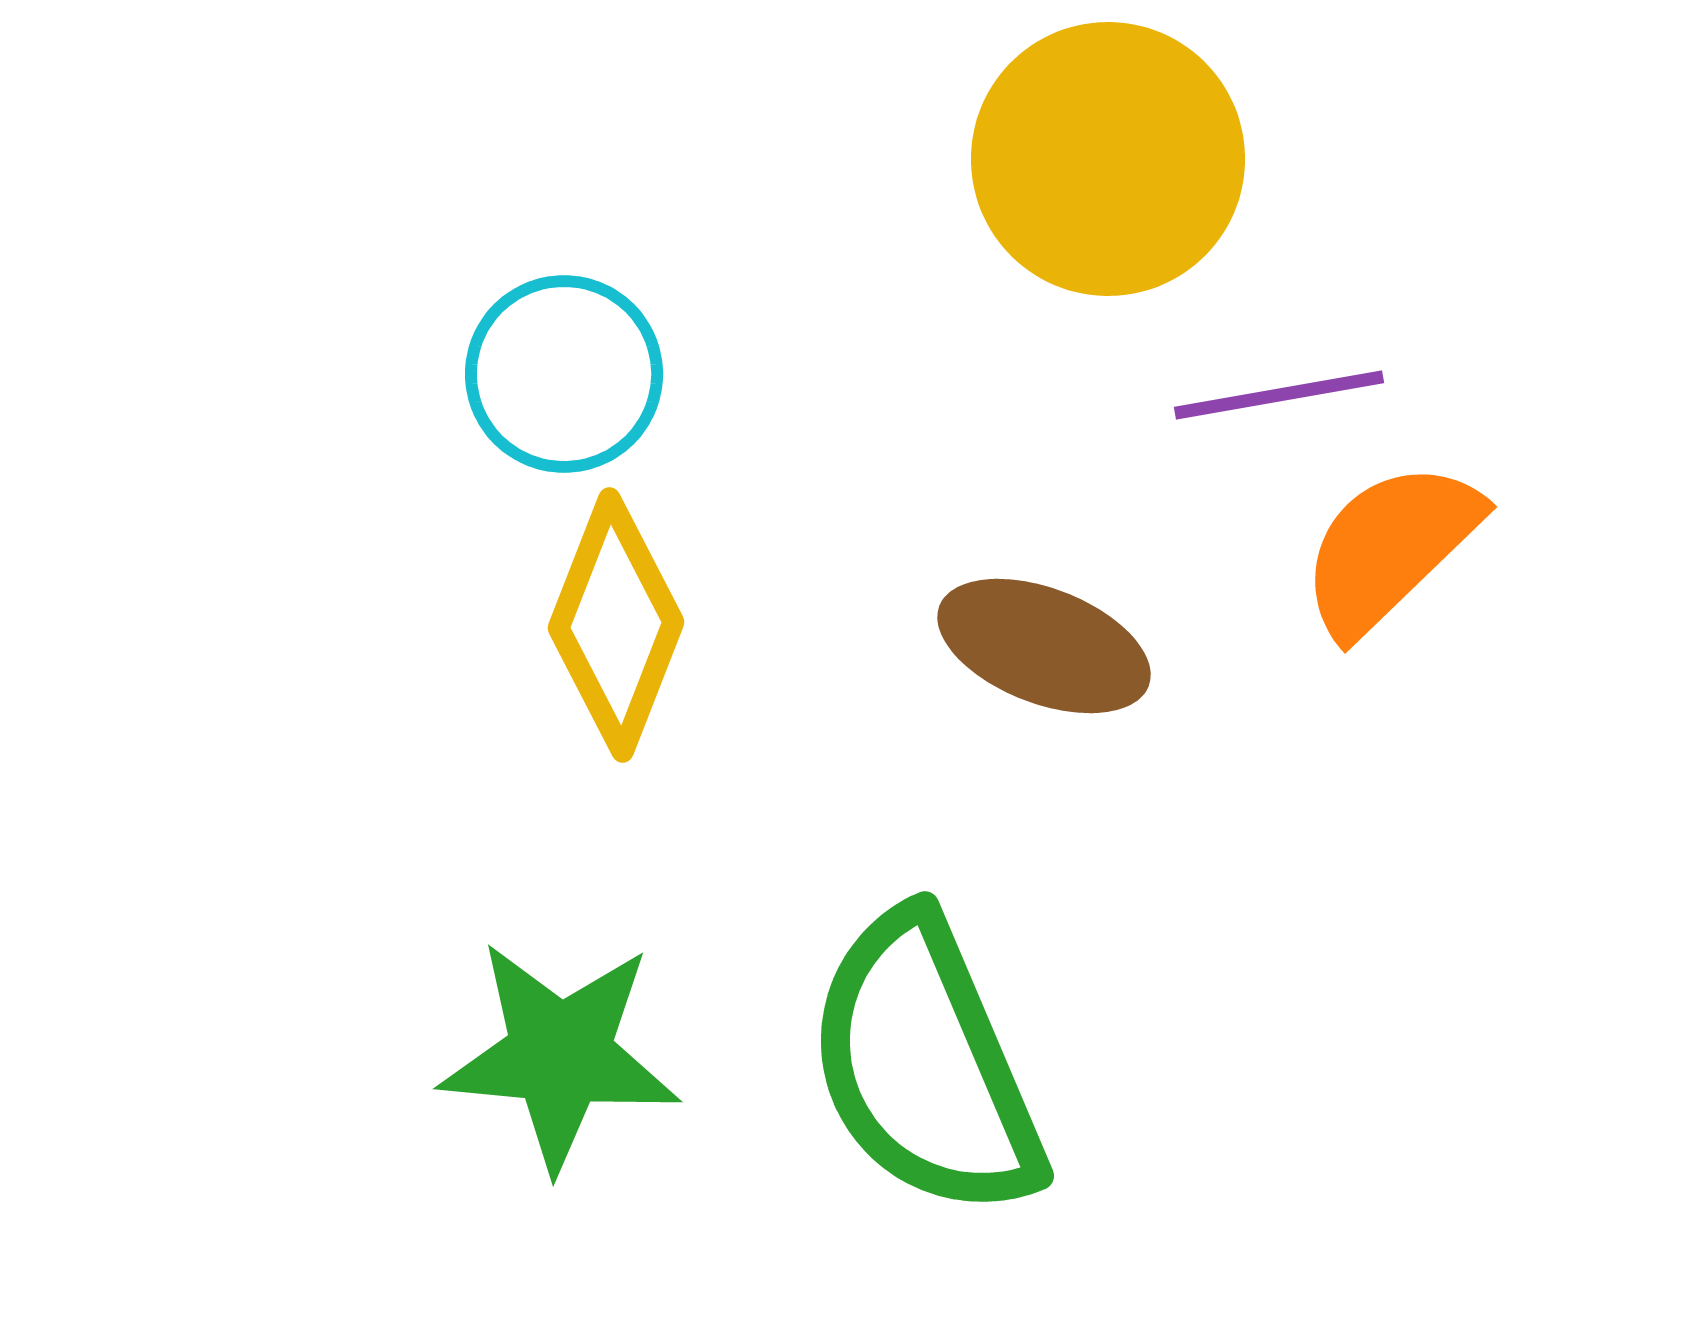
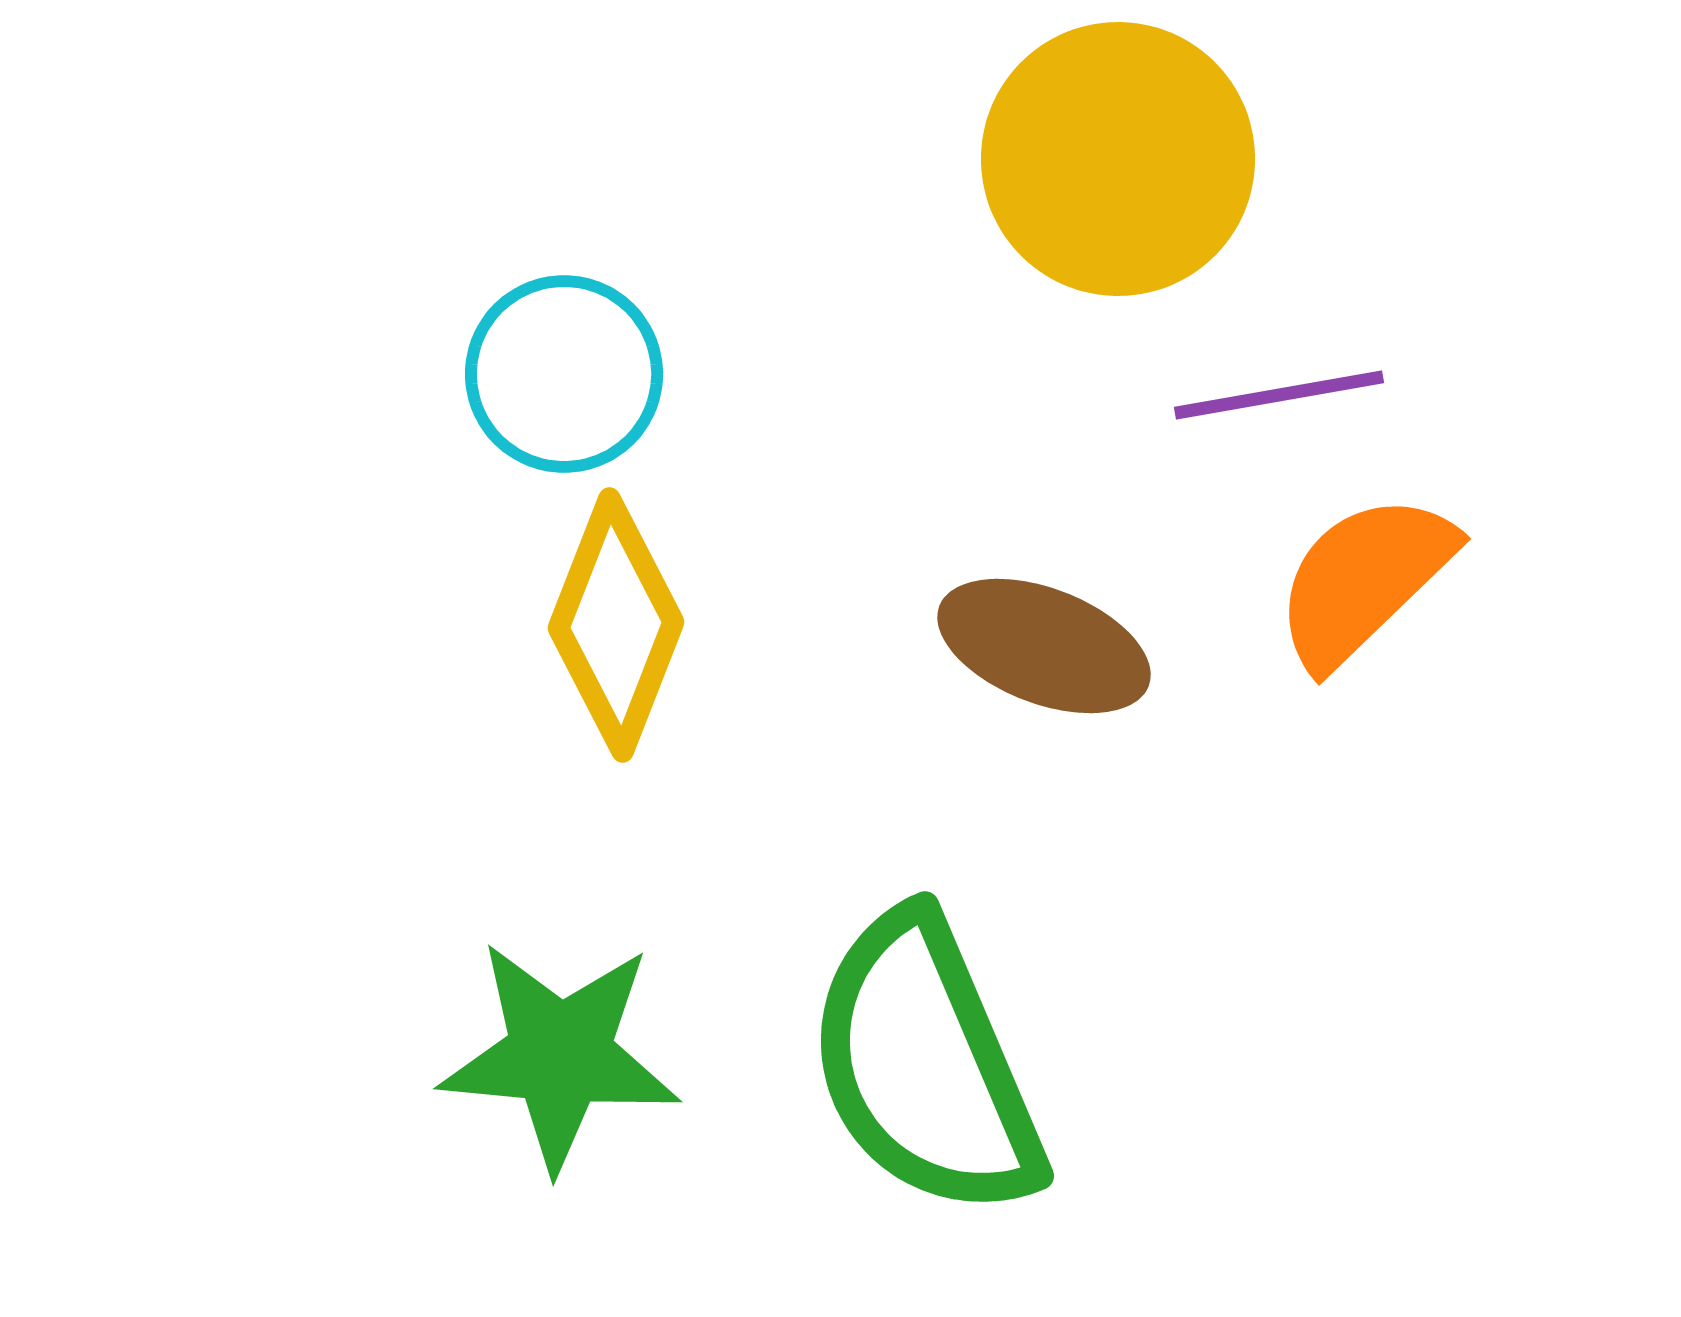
yellow circle: moved 10 px right
orange semicircle: moved 26 px left, 32 px down
